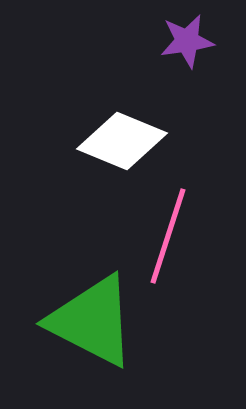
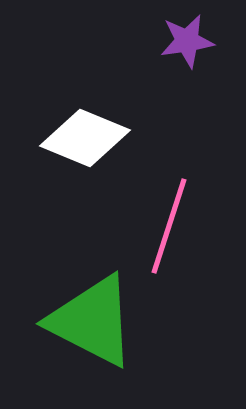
white diamond: moved 37 px left, 3 px up
pink line: moved 1 px right, 10 px up
